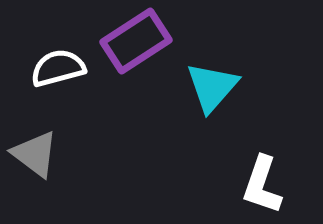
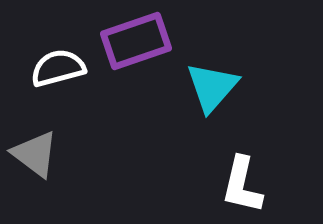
purple rectangle: rotated 14 degrees clockwise
white L-shape: moved 20 px left; rotated 6 degrees counterclockwise
